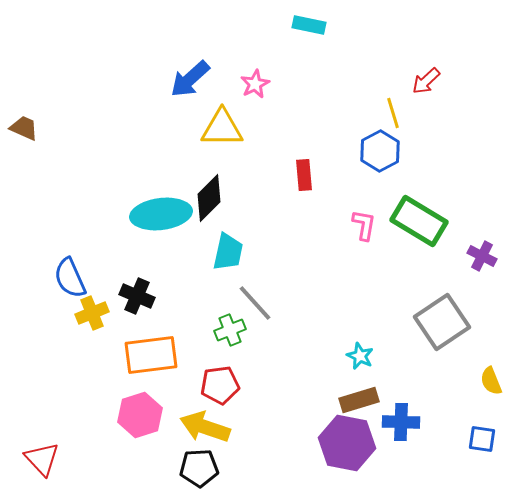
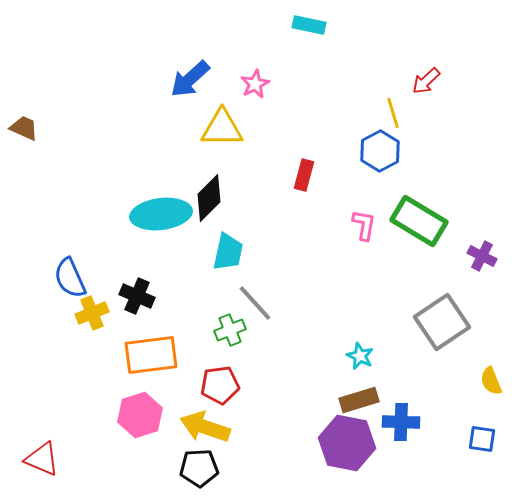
red rectangle: rotated 20 degrees clockwise
red triangle: rotated 24 degrees counterclockwise
